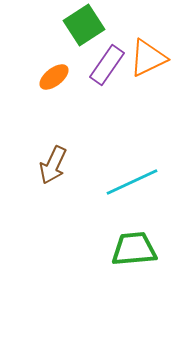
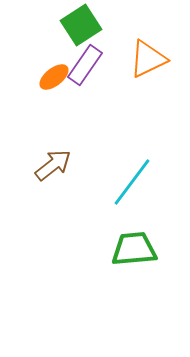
green square: moved 3 px left
orange triangle: moved 1 px down
purple rectangle: moved 22 px left
brown arrow: rotated 153 degrees counterclockwise
cyan line: rotated 28 degrees counterclockwise
